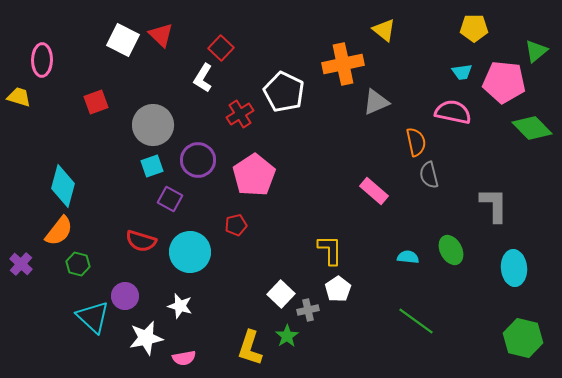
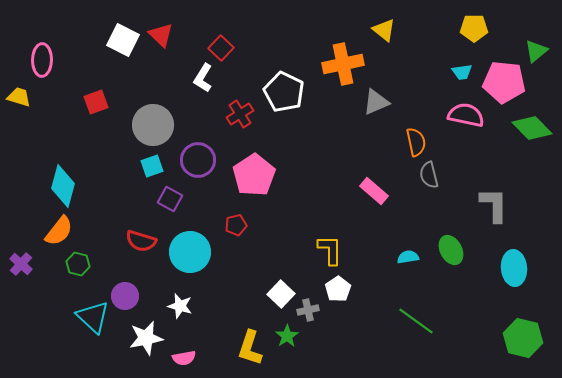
pink semicircle at (453, 112): moved 13 px right, 3 px down
cyan semicircle at (408, 257): rotated 15 degrees counterclockwise
